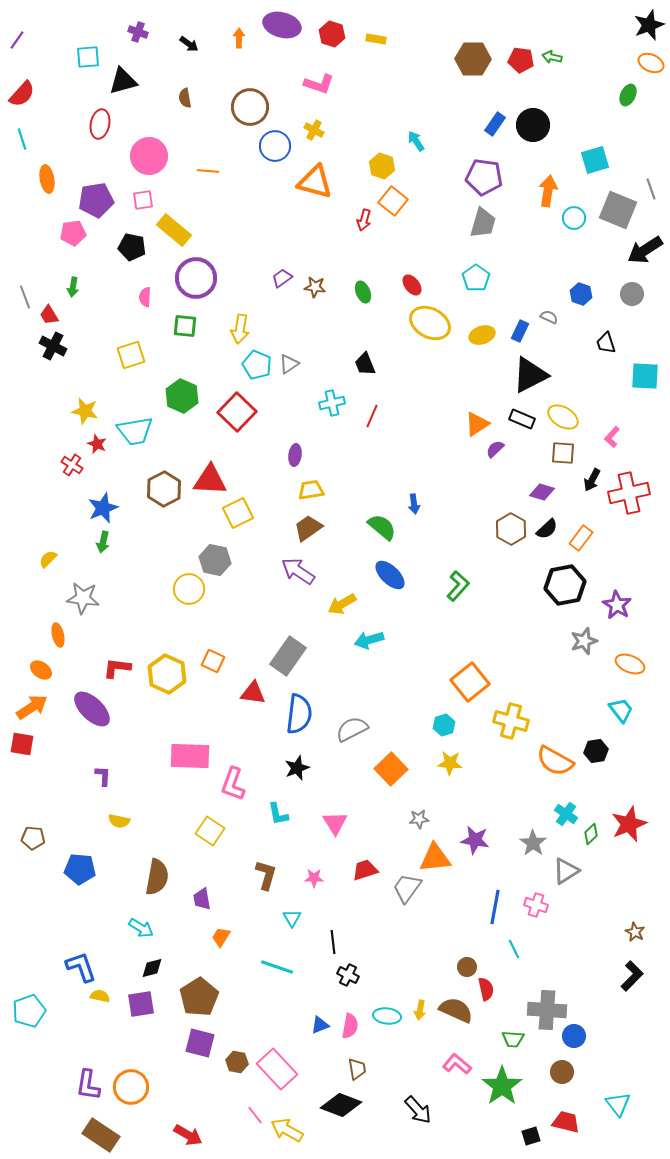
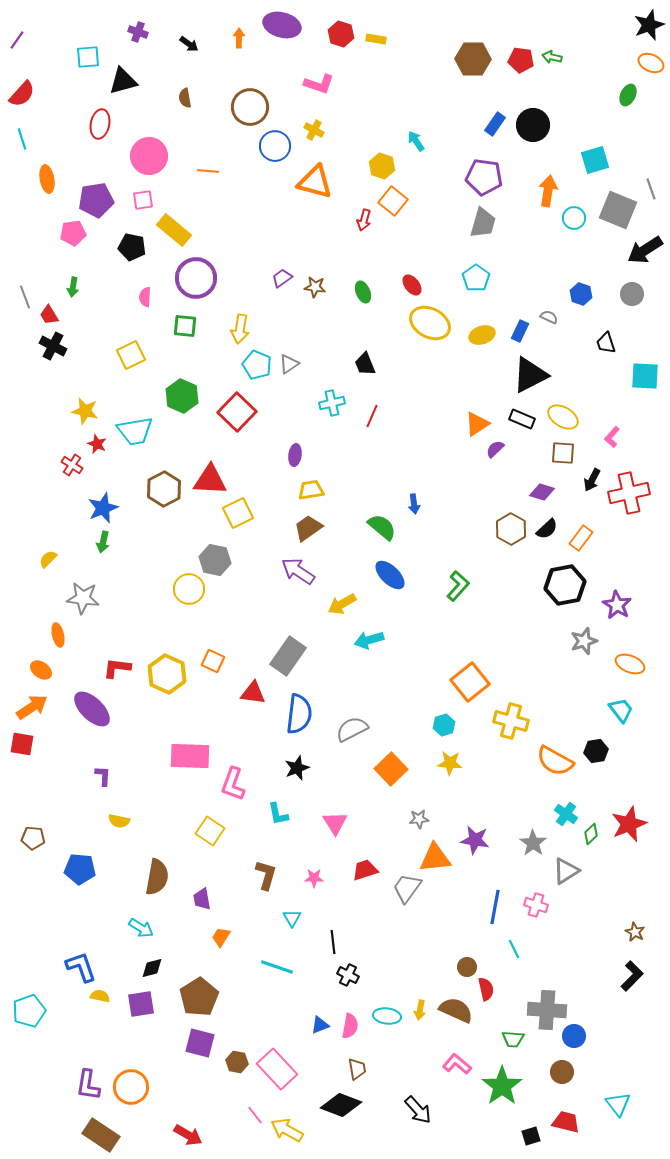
red hexagon at (332, 34): moved 9 px right
yellow square at (131, 355): rotated 8 degrees counterclockwise
